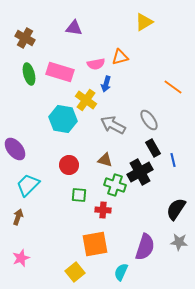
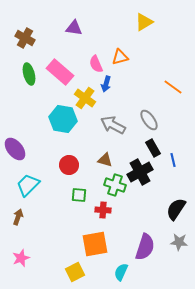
pink semicircle: rotated 78 degrees clockwise
pink rectangle: rotated 24 degrees clockwise
yellow cross: moved 1 px left, 2 px up
yellow square: rotated 12 degrees clockwise
